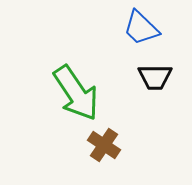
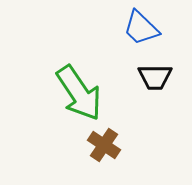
green arrow: moved 3 px right
